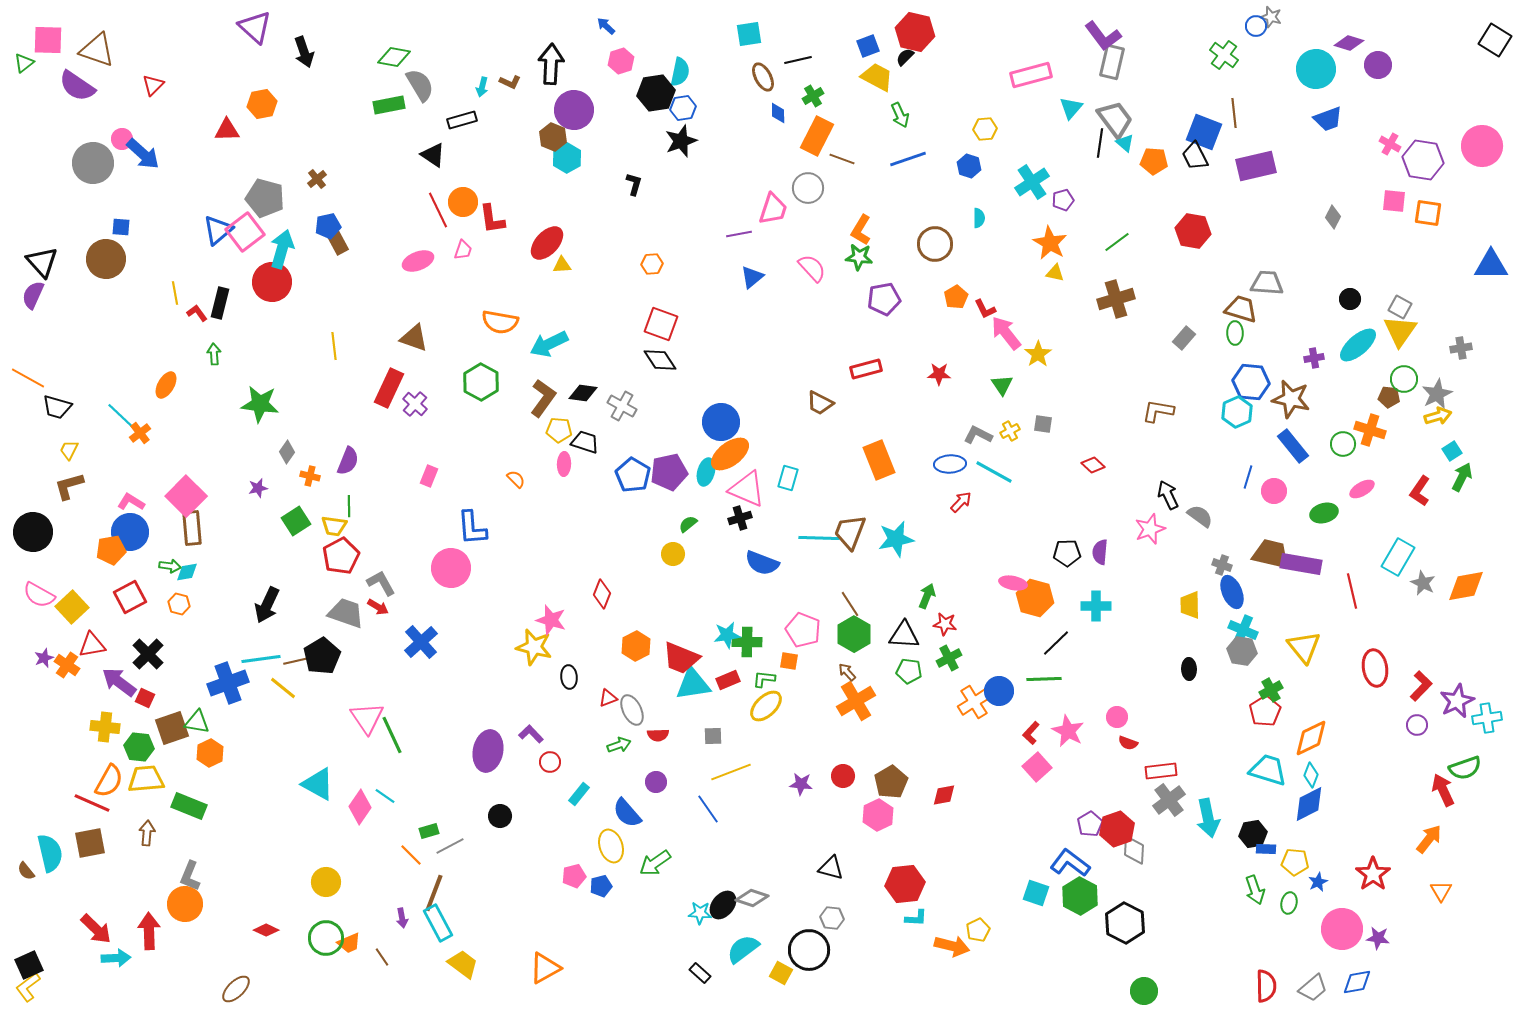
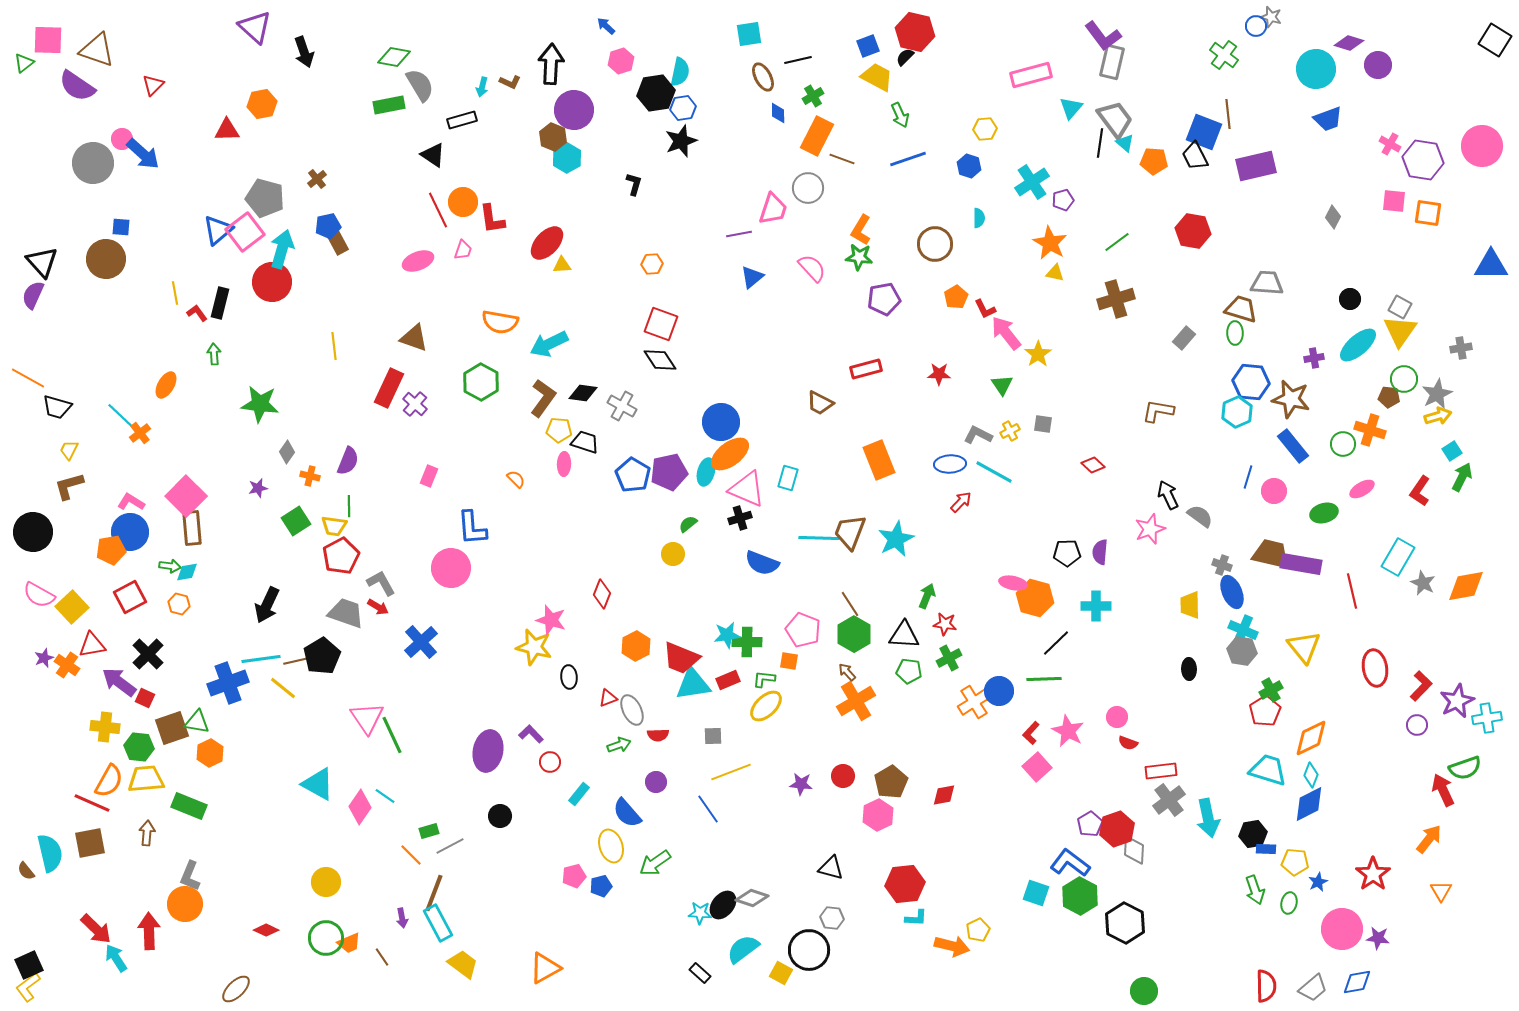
brown line at (1234, 113): moved 6 px left, 1 px down
cyan star at (896, 539): rotated 15 degrees counterclockwise
cyan arrow at (116, 958): rotated 120 degrees counterclockwise
